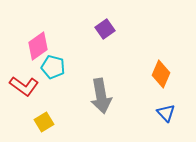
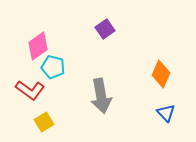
red L-shape: moved 6 px right, 4 px down
